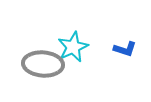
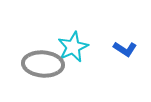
blue L-shape: rotated 15 degrees clockwise
